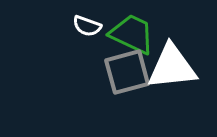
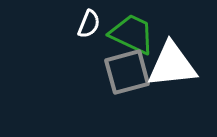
white semicircle: moved 2 px right, 2 px up; rotated 88 degrees counterclockwise
white triangle: moved 2 px up
